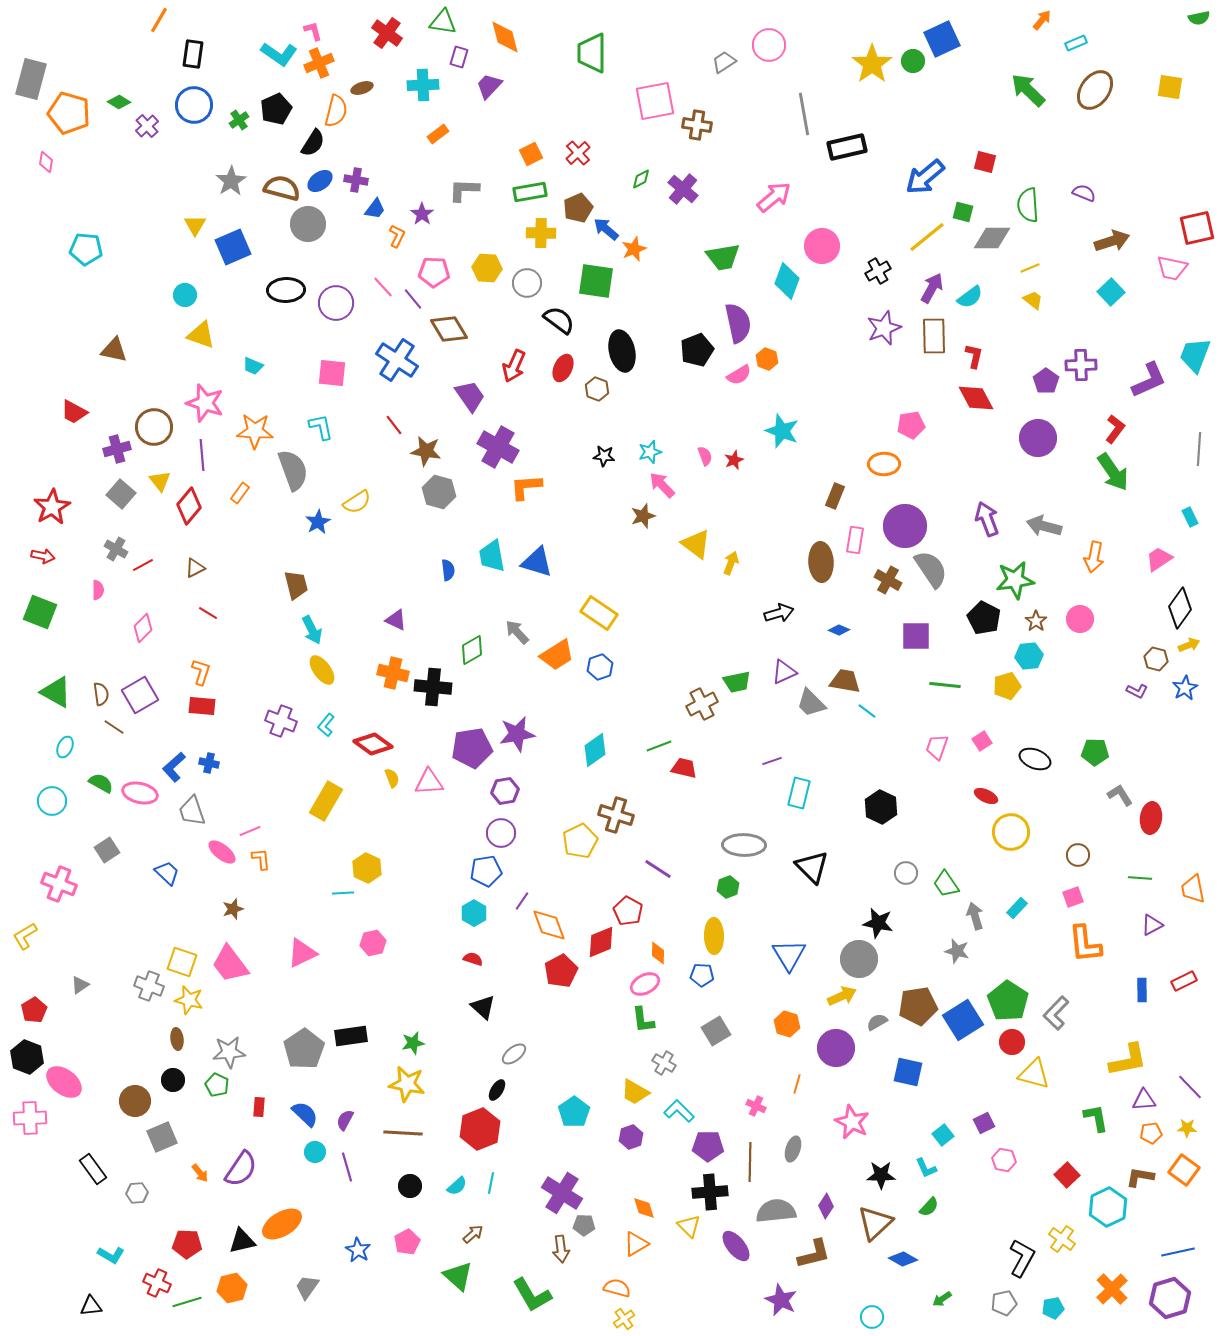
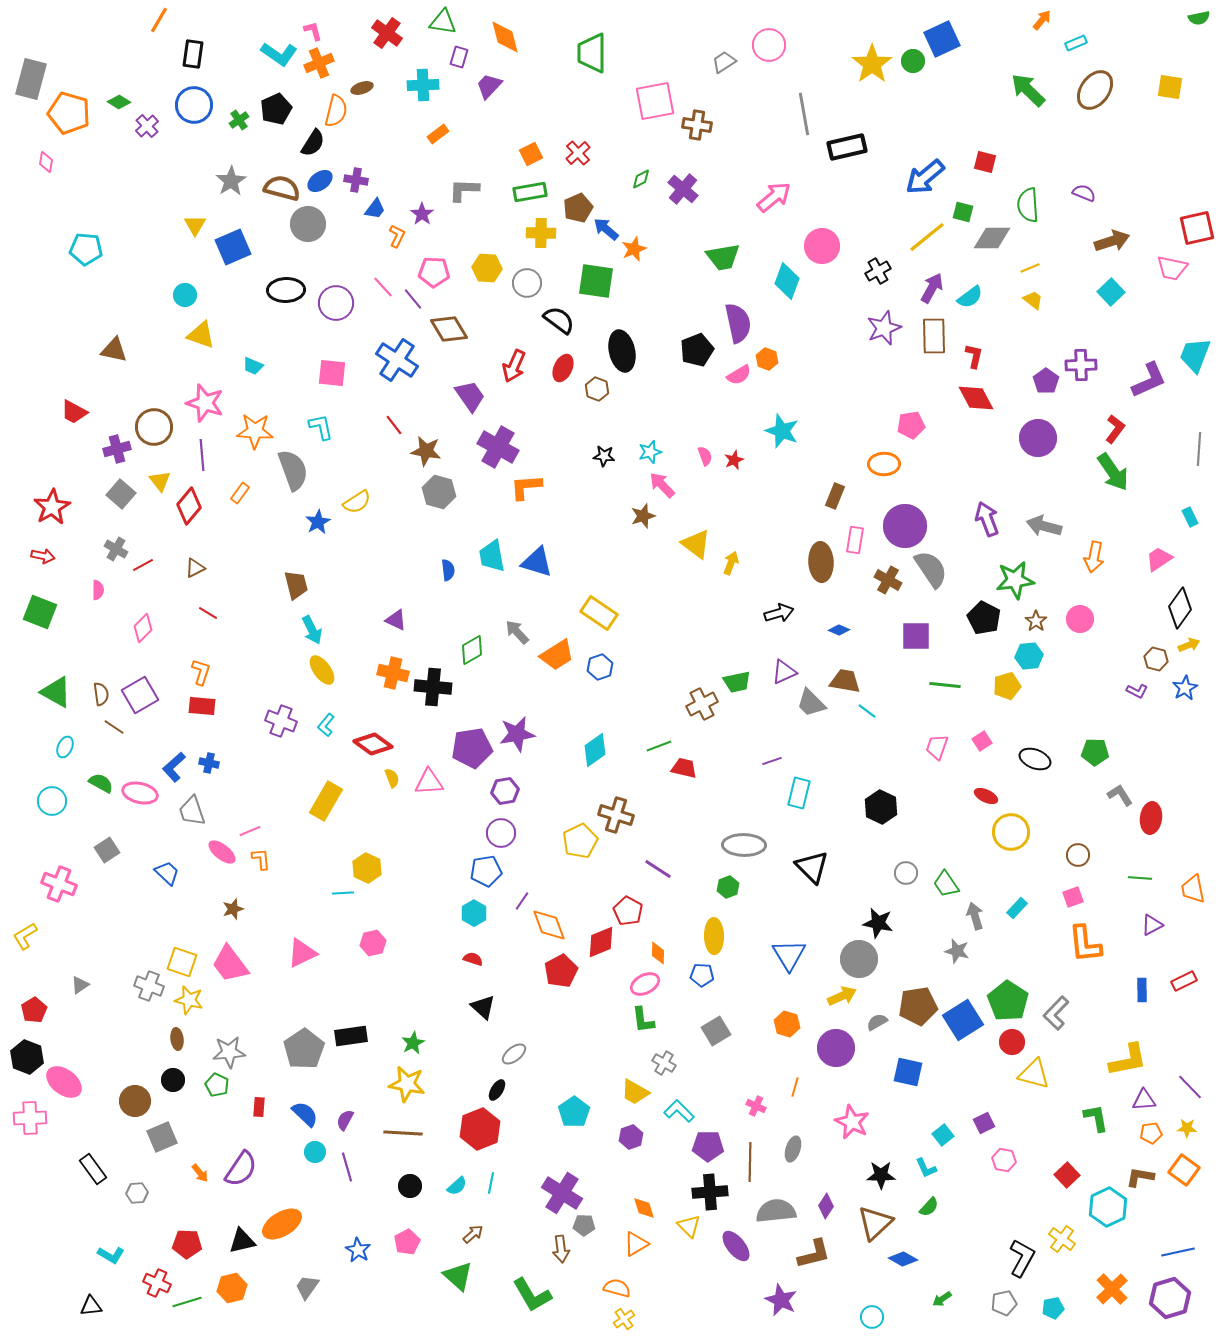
green star at (413, 1043): rotated 15 degrees counterclockwise
orange line at (797, 1084): moved 2 px left, 3 px down
